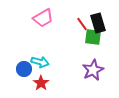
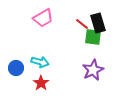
red line: rotated 16 degrees counterclockwise
blue circle: moved 8 px left, 1 px up
